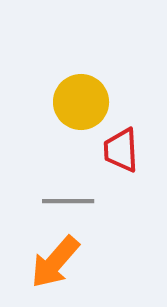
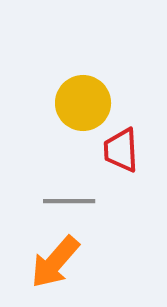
yellow circle: moved 2 px right, 1 px down
gray line: moved 1 px right
